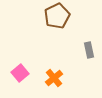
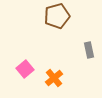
brown pentagon: rotated 10 degrees clockwise
pink square: moved 5 px right, 4 px up
